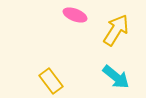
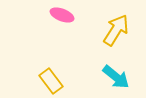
pink ellipse: moved 13 px left
